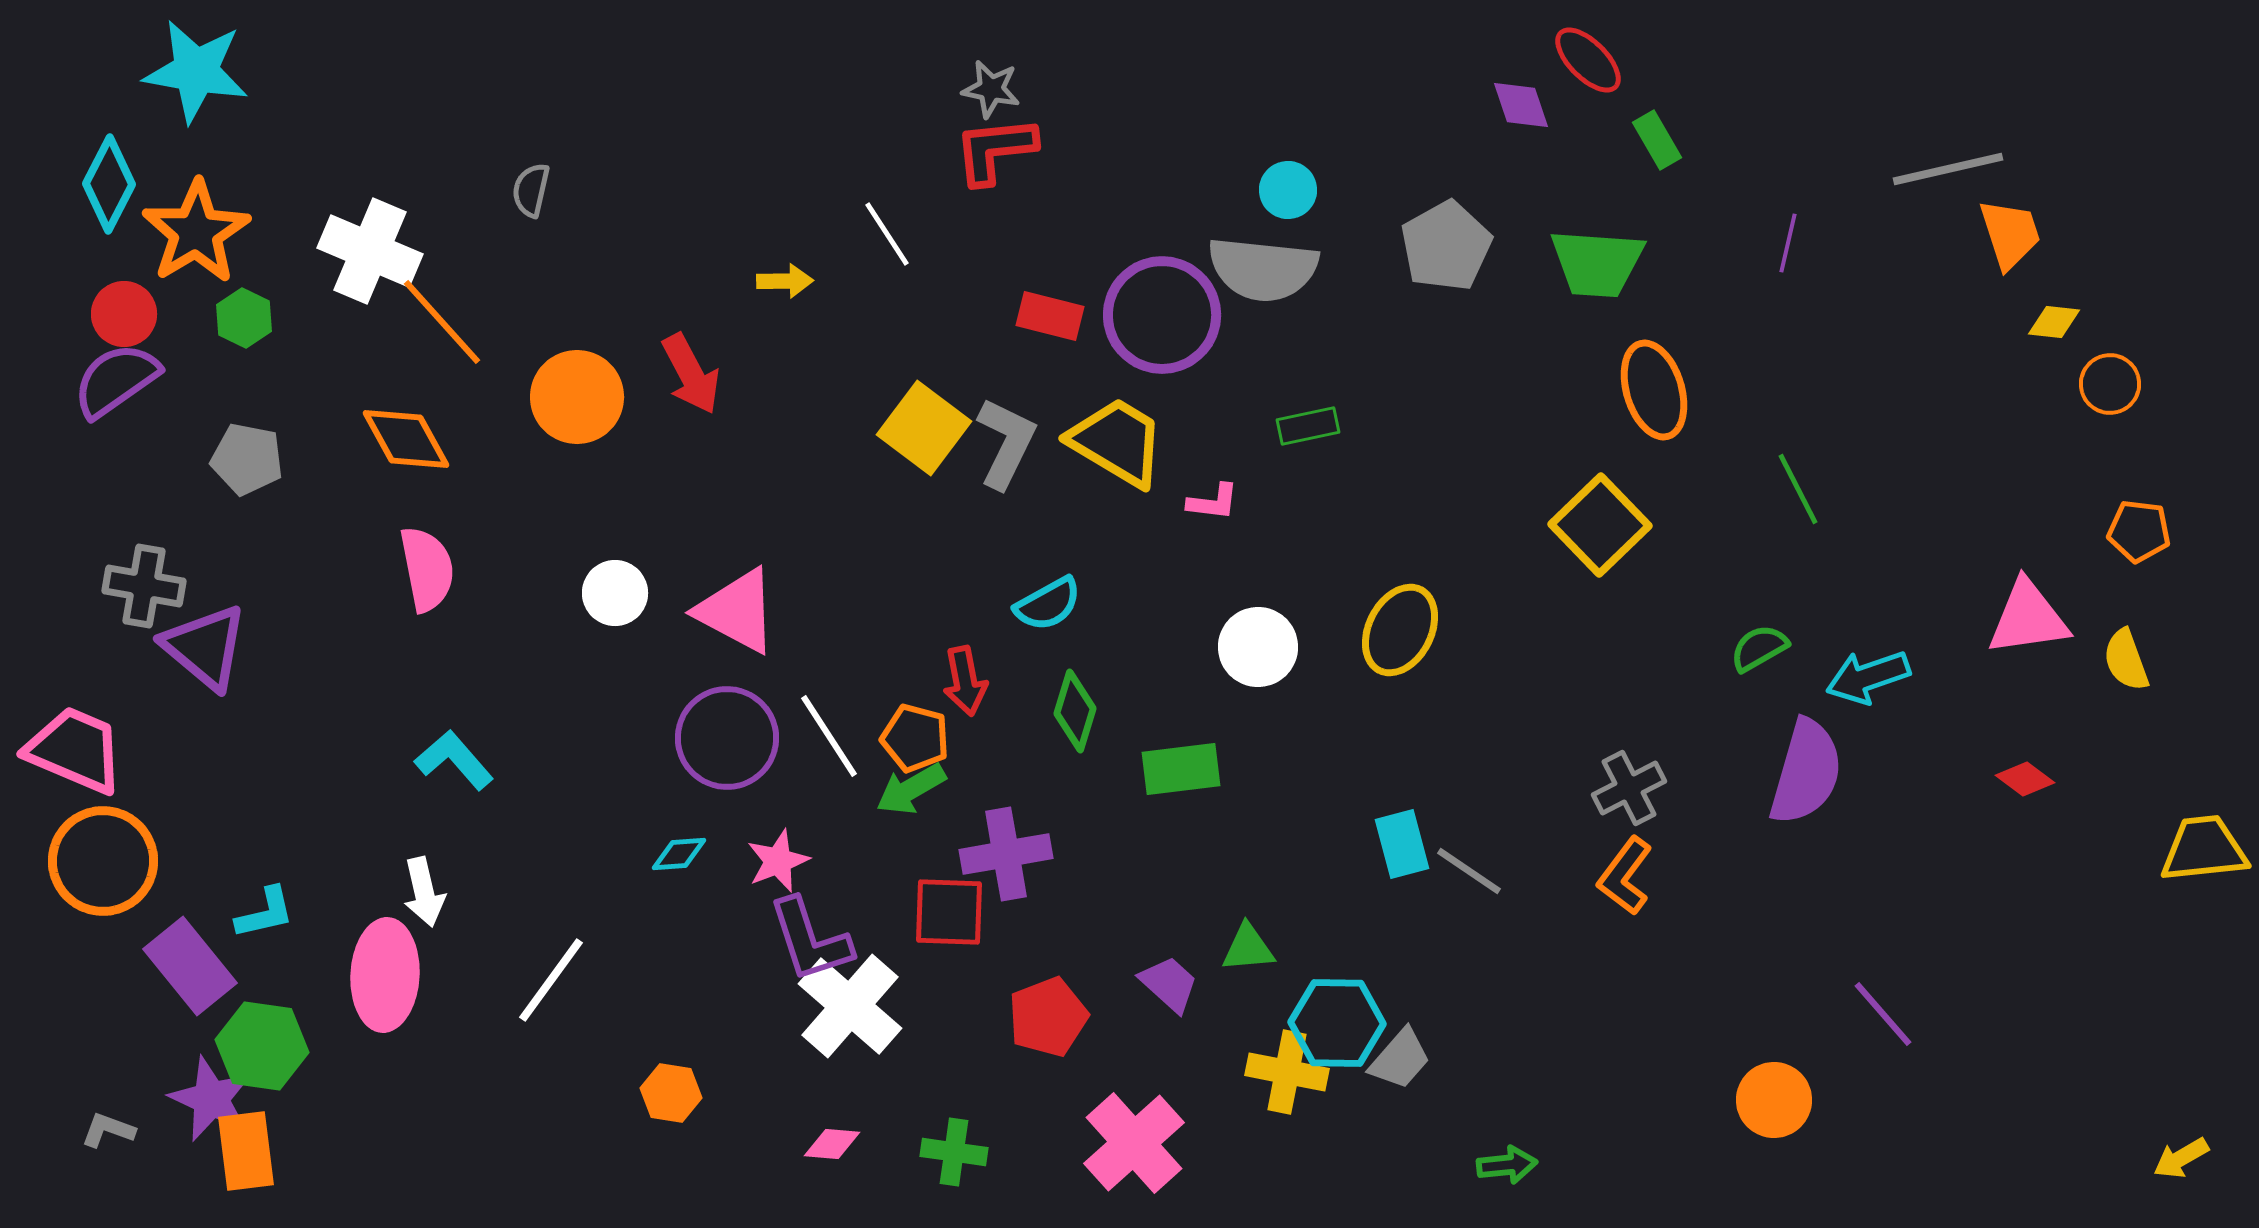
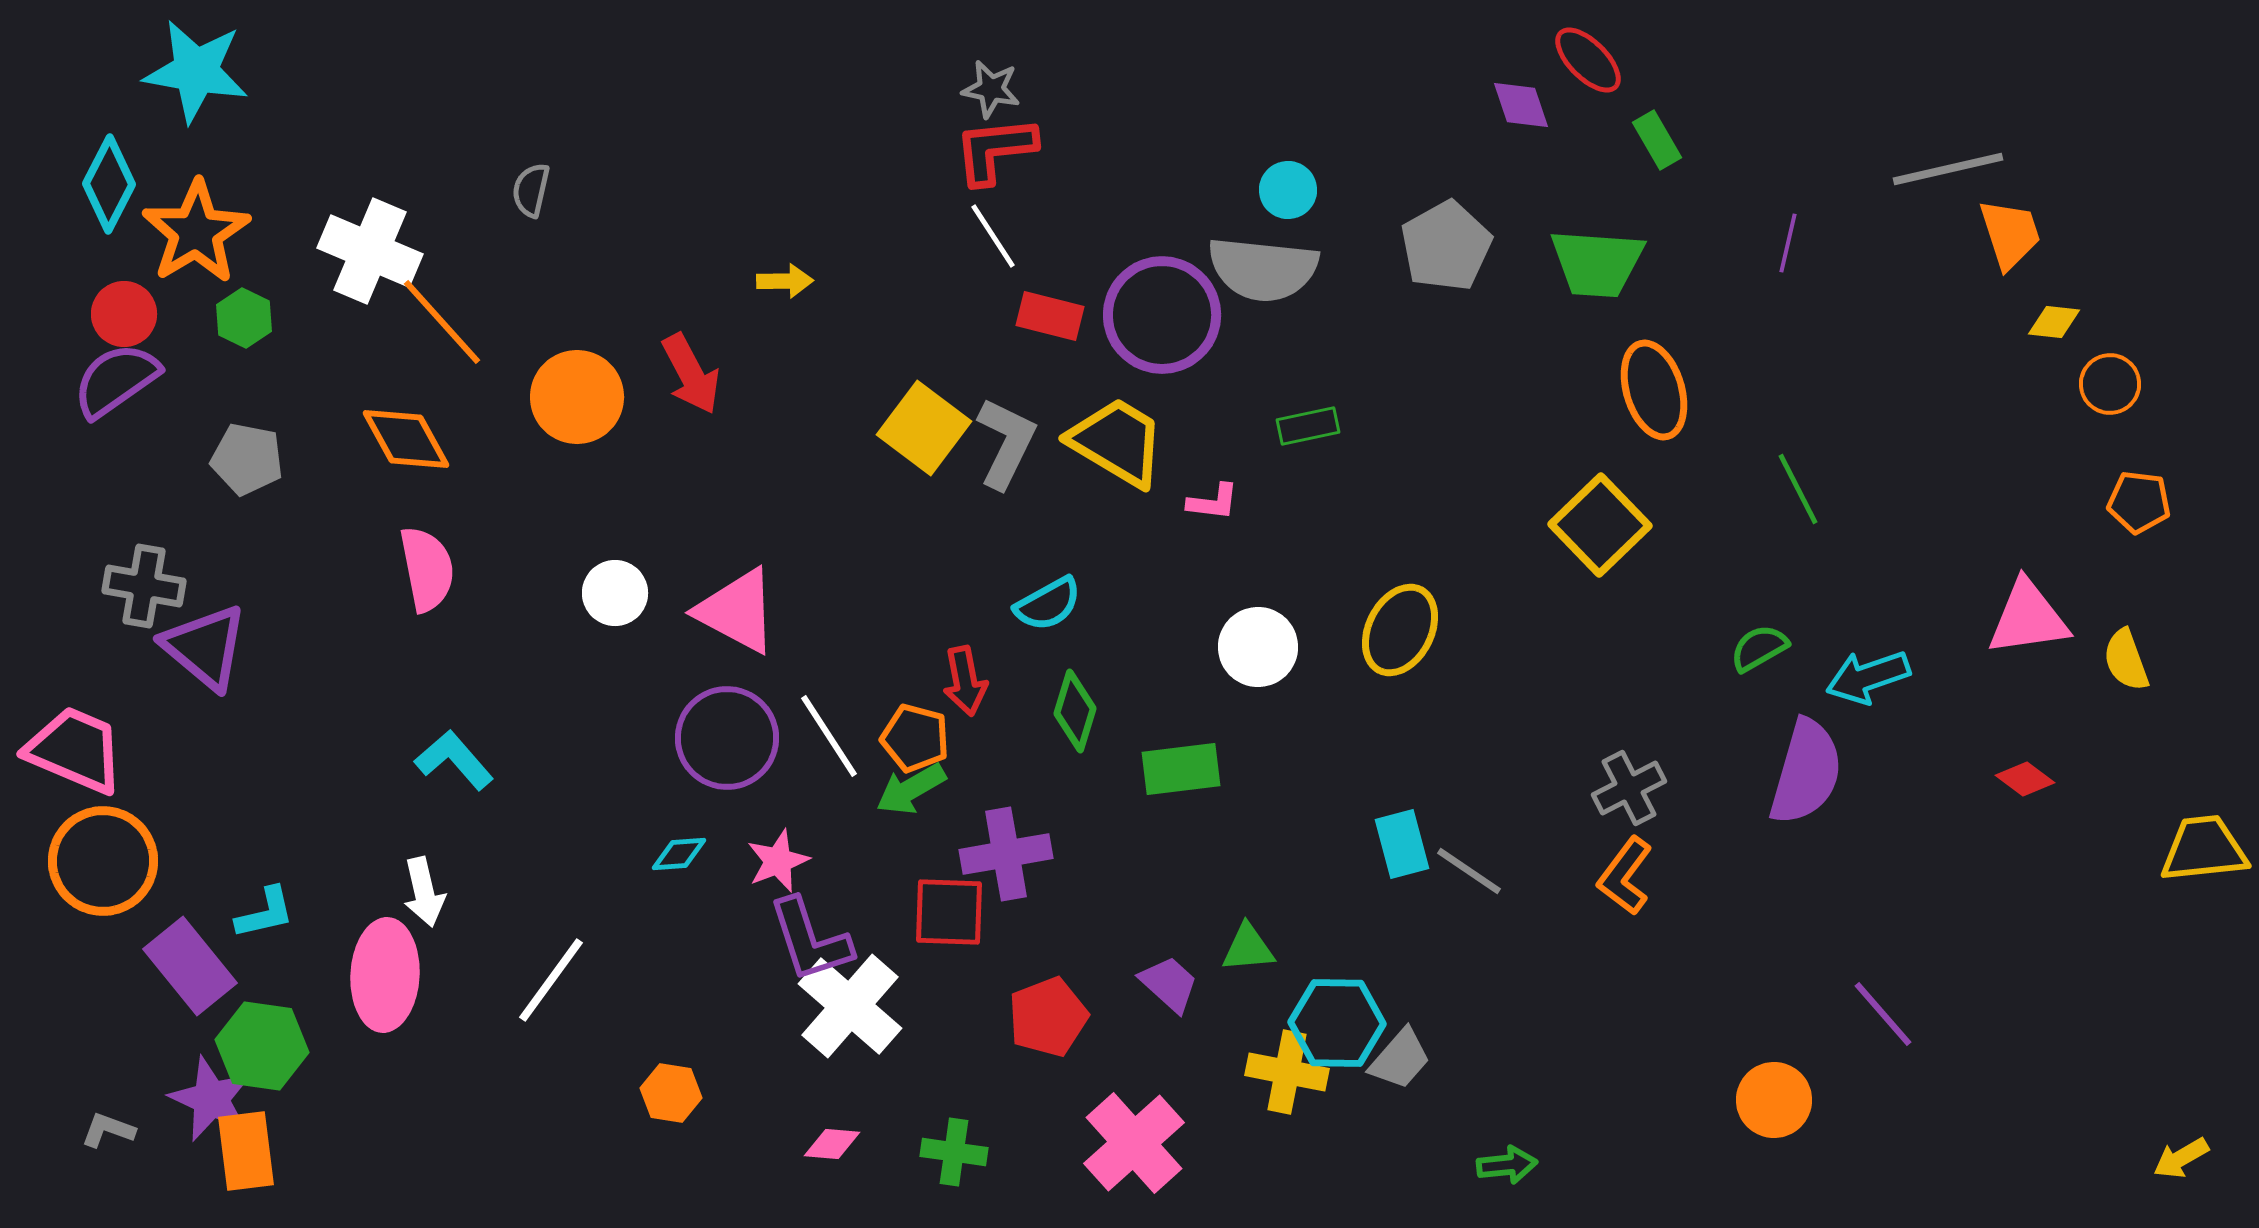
white line at (887, 234): moved 106 px right, 2 px down
orange pentagon at (2139, 531): moved 29 px up
